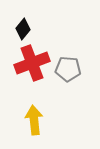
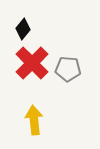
red cross: rotated 24 degrees counterclockwise
